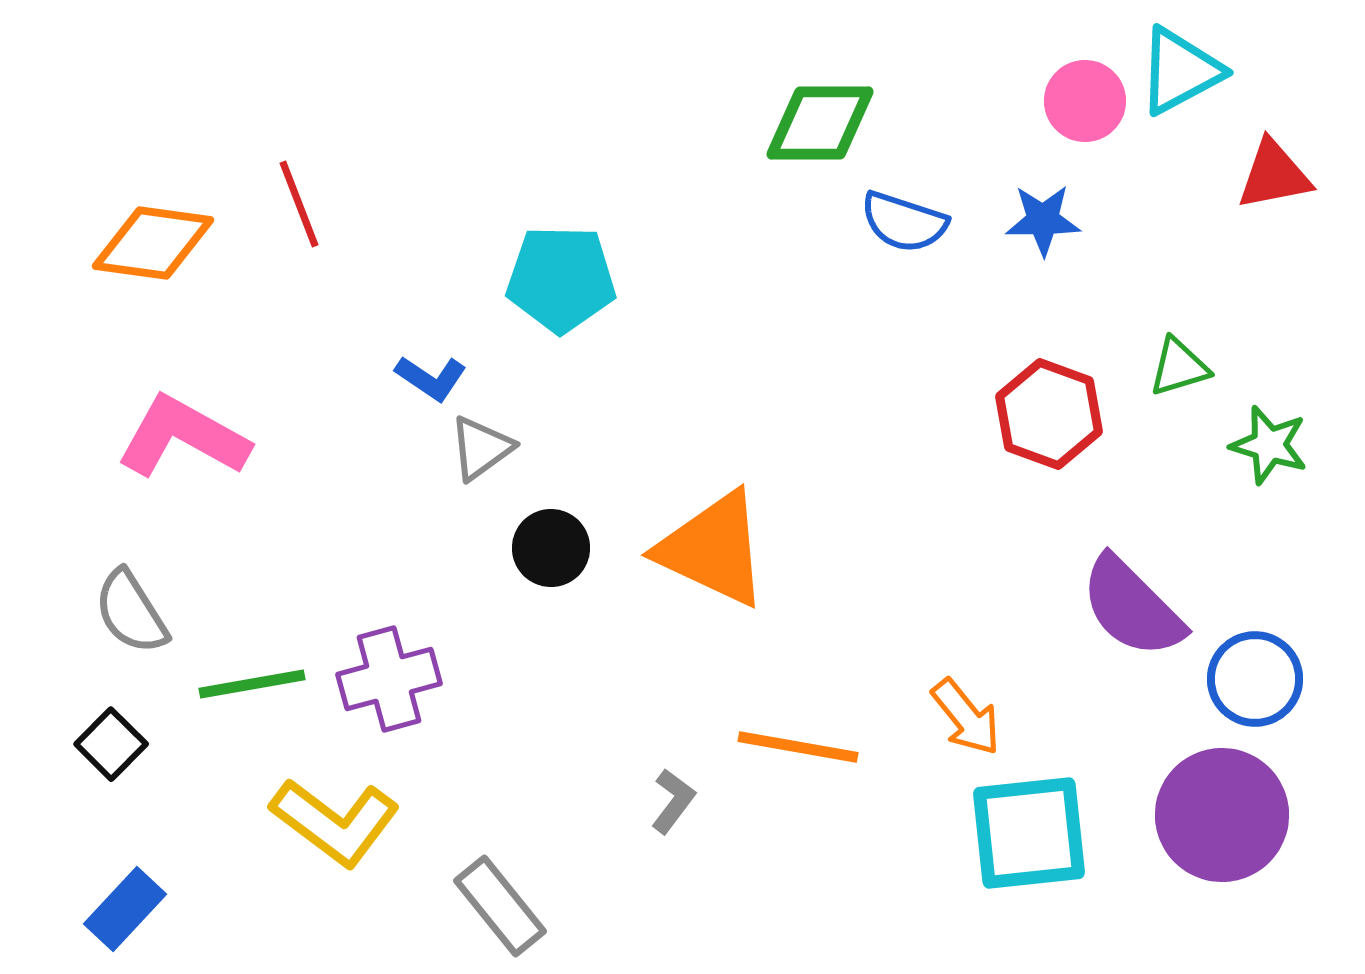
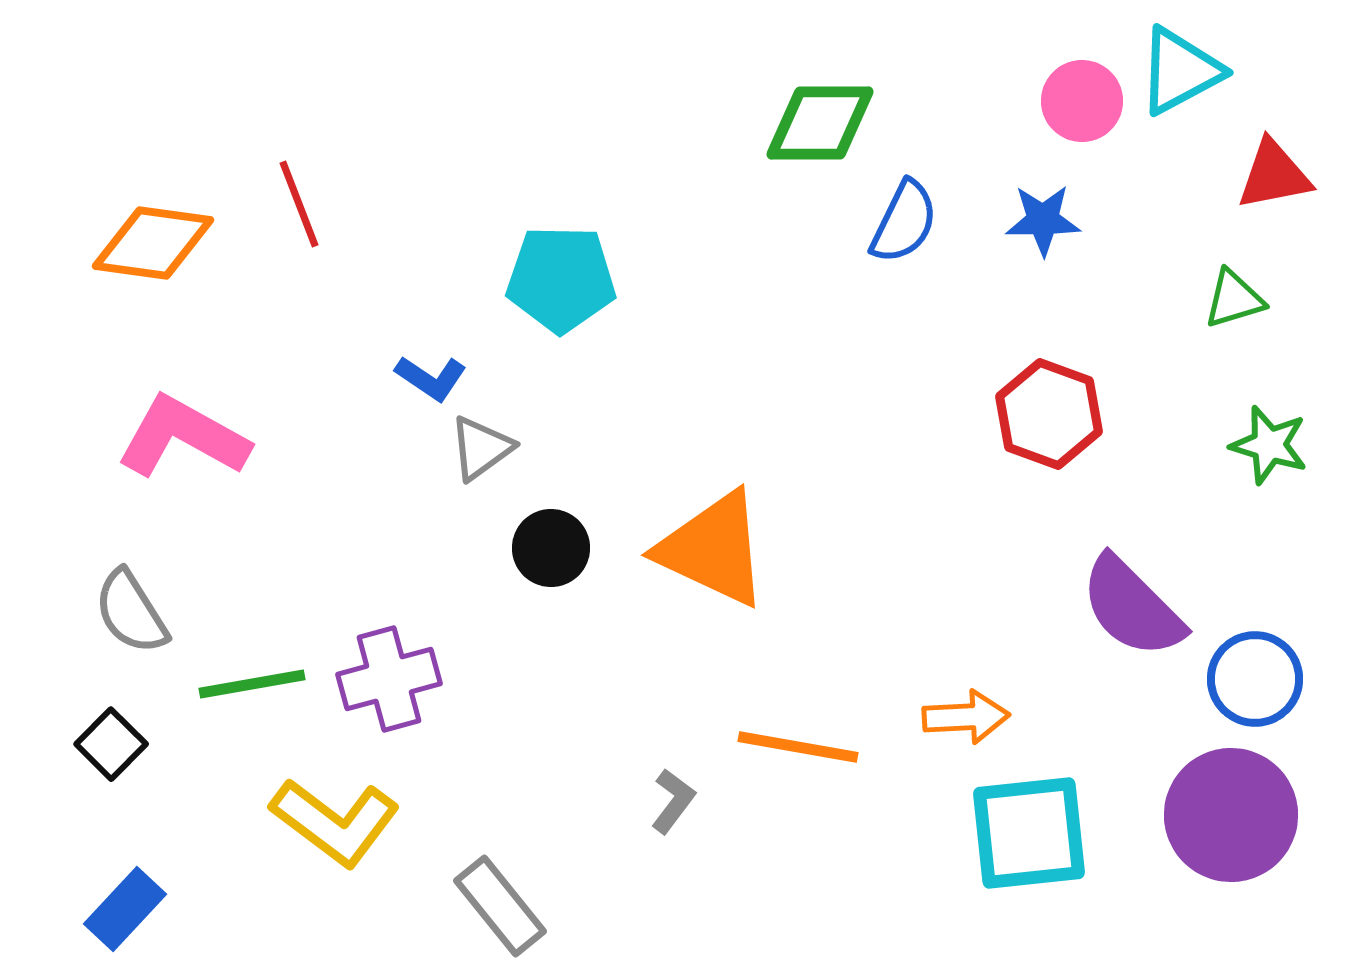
pink circle: moved 3 px left
blue semicircle: rotated 82 degrees counterclockwise
green triangle: moved 55 px right, 68 px up
orange arrow: rotated 54 degrees counterclockwise
purple circle: moved 9 px right
